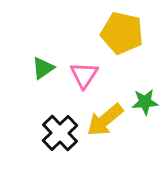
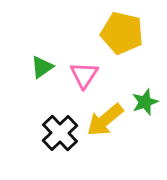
green triangle: moved 1 px left, 1 px up
green star: rotated 16 degrees counterclockwise
